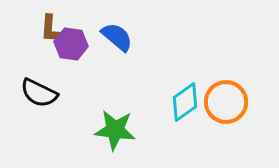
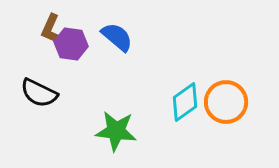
brown L-shape: rotated 20 degrees clockwise
green star: moved 1 px right, 1 px down
